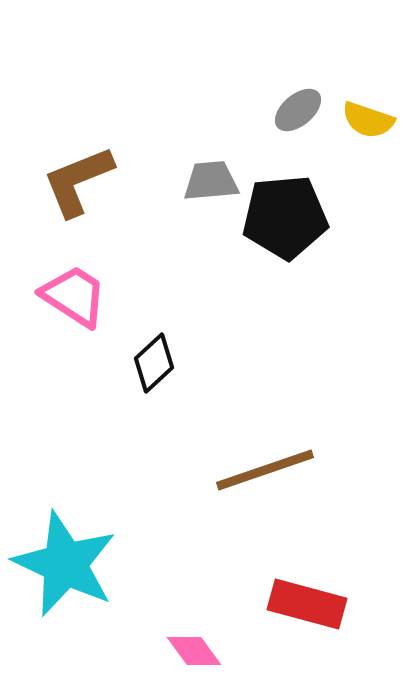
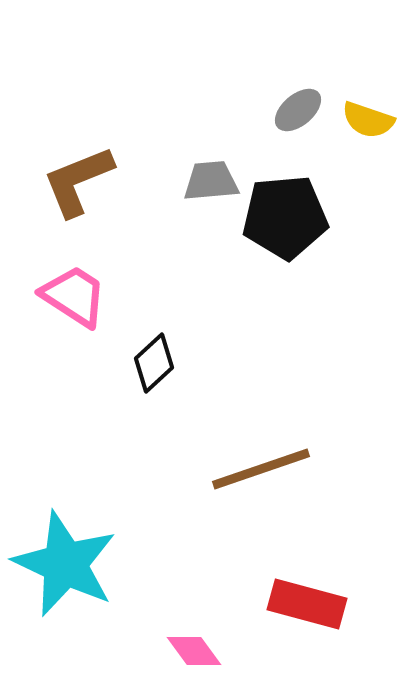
brown line: moved 4 px left, 1 px up
